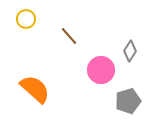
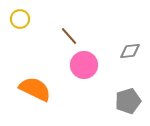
yellow circle: moved 6 px left
gray diamond: rotated 50 degrees clockwise
pink circle: moved 17 px left, 5 px up
orange semicircle: rotated 16 degrees counterclockwise
